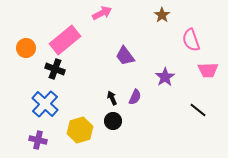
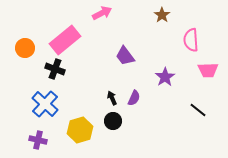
pink semicircle: rotated 15 degrees clockwise
orange circle: moved 1 px left
purple semicircle: moved 1 px left, 1 px down
